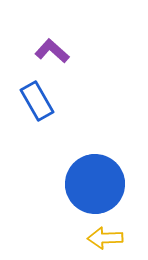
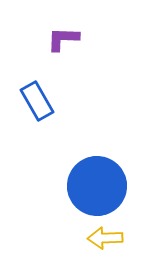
purple L-shape: moved 11 px right, 12 px up; rotated 40 degrees counterclockwise
blue circle: moved 2 px right, 2 px down
